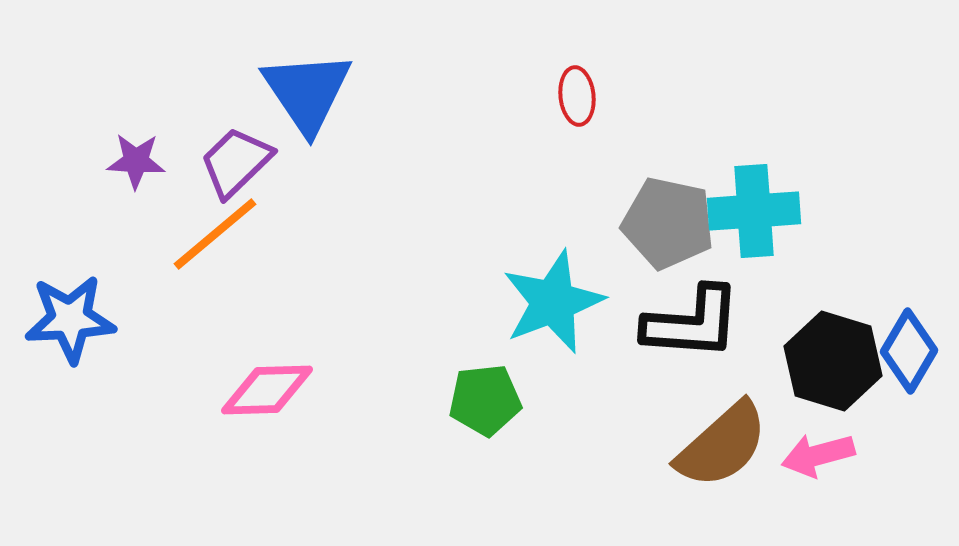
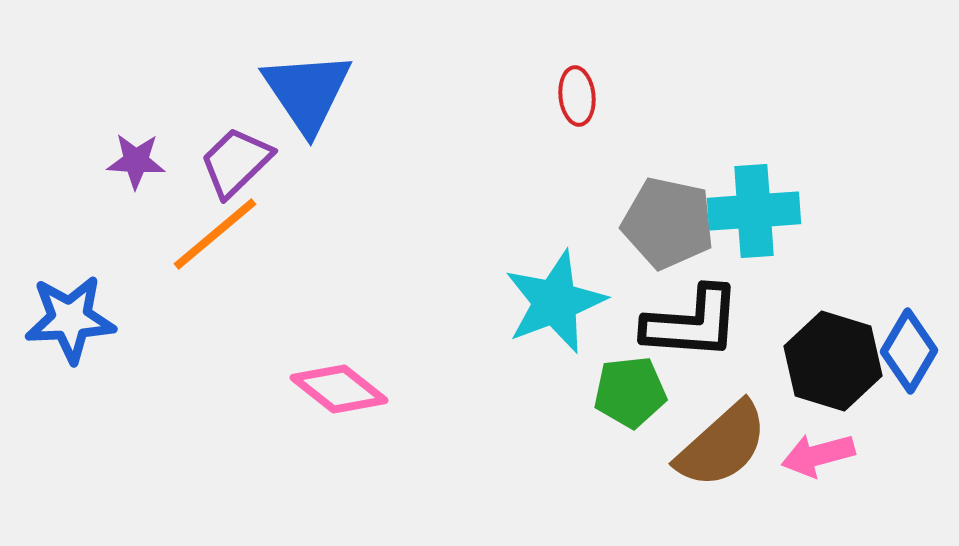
cyan star: moved 2 px right
pink diamond: moved 72 px right, 1 px up; rotated 40 degrees clockwise
green pentagon: moved 145 px right, 8 px up
